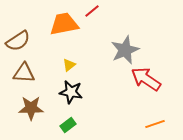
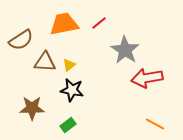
red line: moved 7 px right, 12 px down
brown semicircle: moved 3 px right, 1 px up
gray star: rotated 16 degrees counterclockwise
brown triangle: moved 21 px right, 11 px up
red arrow: moved 1 px right, 1 px up; rotated 44 degrees counterclockwise
black star: moved 1 px right, 2 px up
brown star: moved 1 px right
orange line: rotated 48 degrees clockwise
